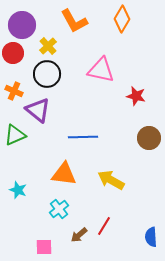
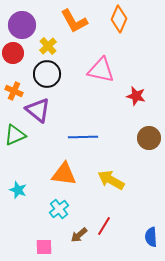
orange diamond: moved 3 px left; rotated 8 degrees counterclockwise
